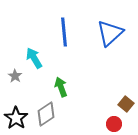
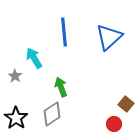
blue triangle: moved 1 px left, 4 px down
gray diamond: moved 6 px right
